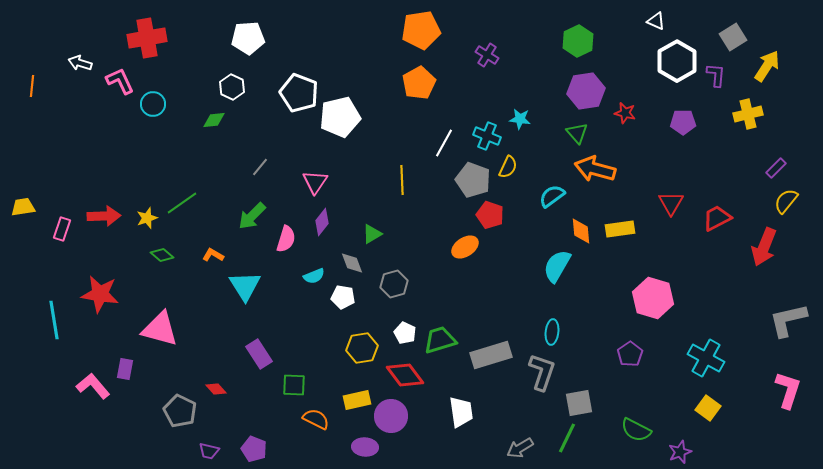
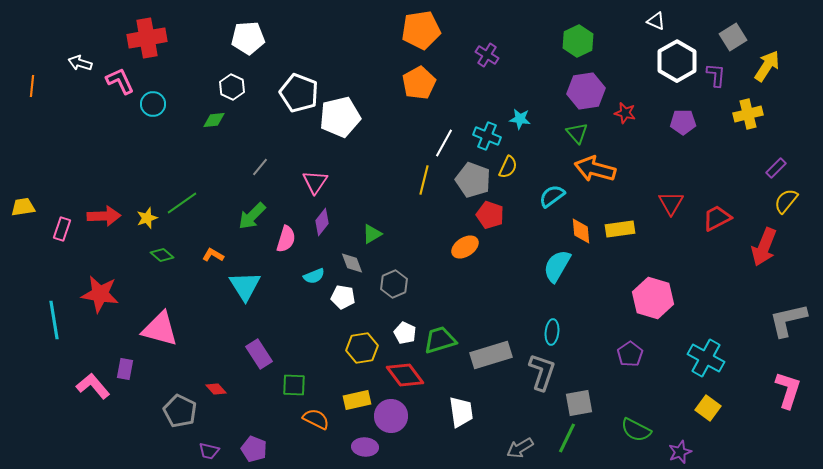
yellow line at (402, 180): moved 22 px right; rotated 16 degrees clockwise
gray hexagon at (394, 284): rotated 8 degrees counterclockwise
